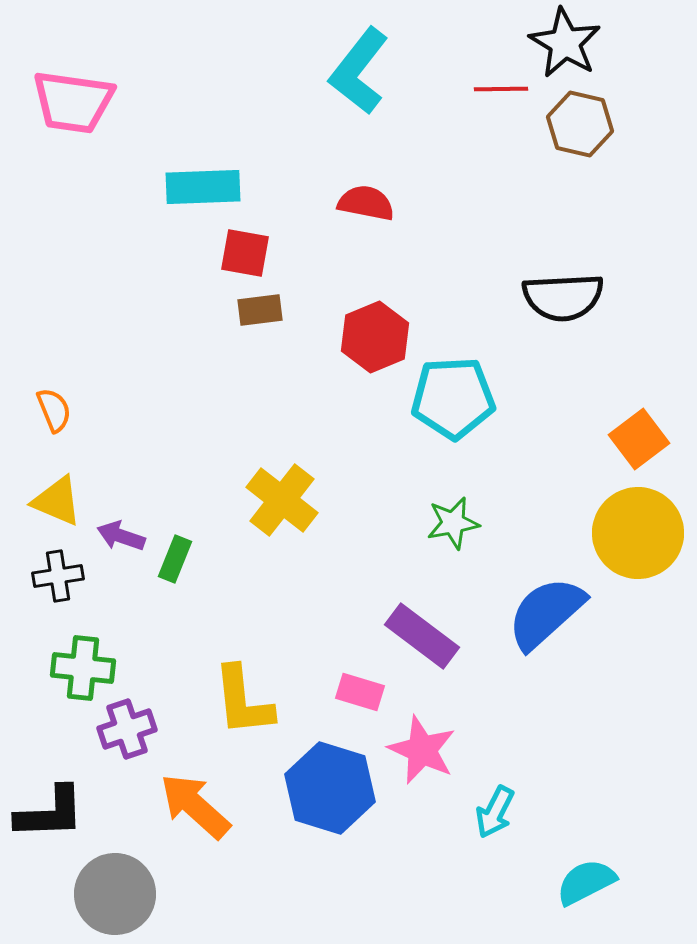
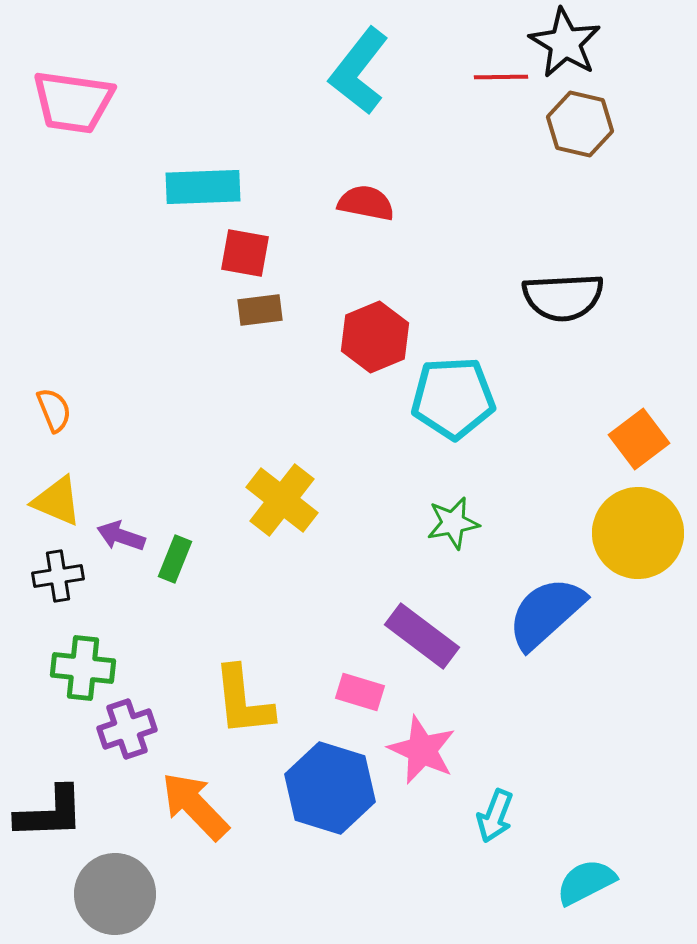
red line: moved 12 px up
orange arrow: rotated 4 degrees clockwise
cyan arrow: moved 4 px down; rotated 6 degrees counterclockwise
